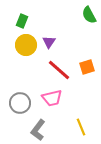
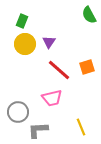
yellow circle: moved 1 px left, 1 px up
gray circle: moved 2 px left, 9 px down
gray L-shape: rotated 50 degrees clockwise
